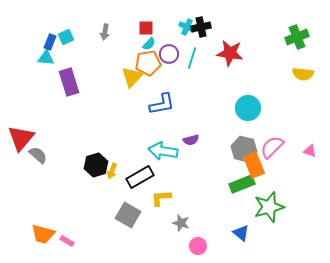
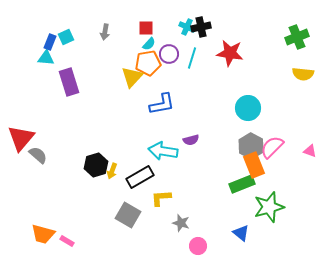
gray hexagon: moved 7 px right, 3 px up; rotated 15 degrees clockwise
